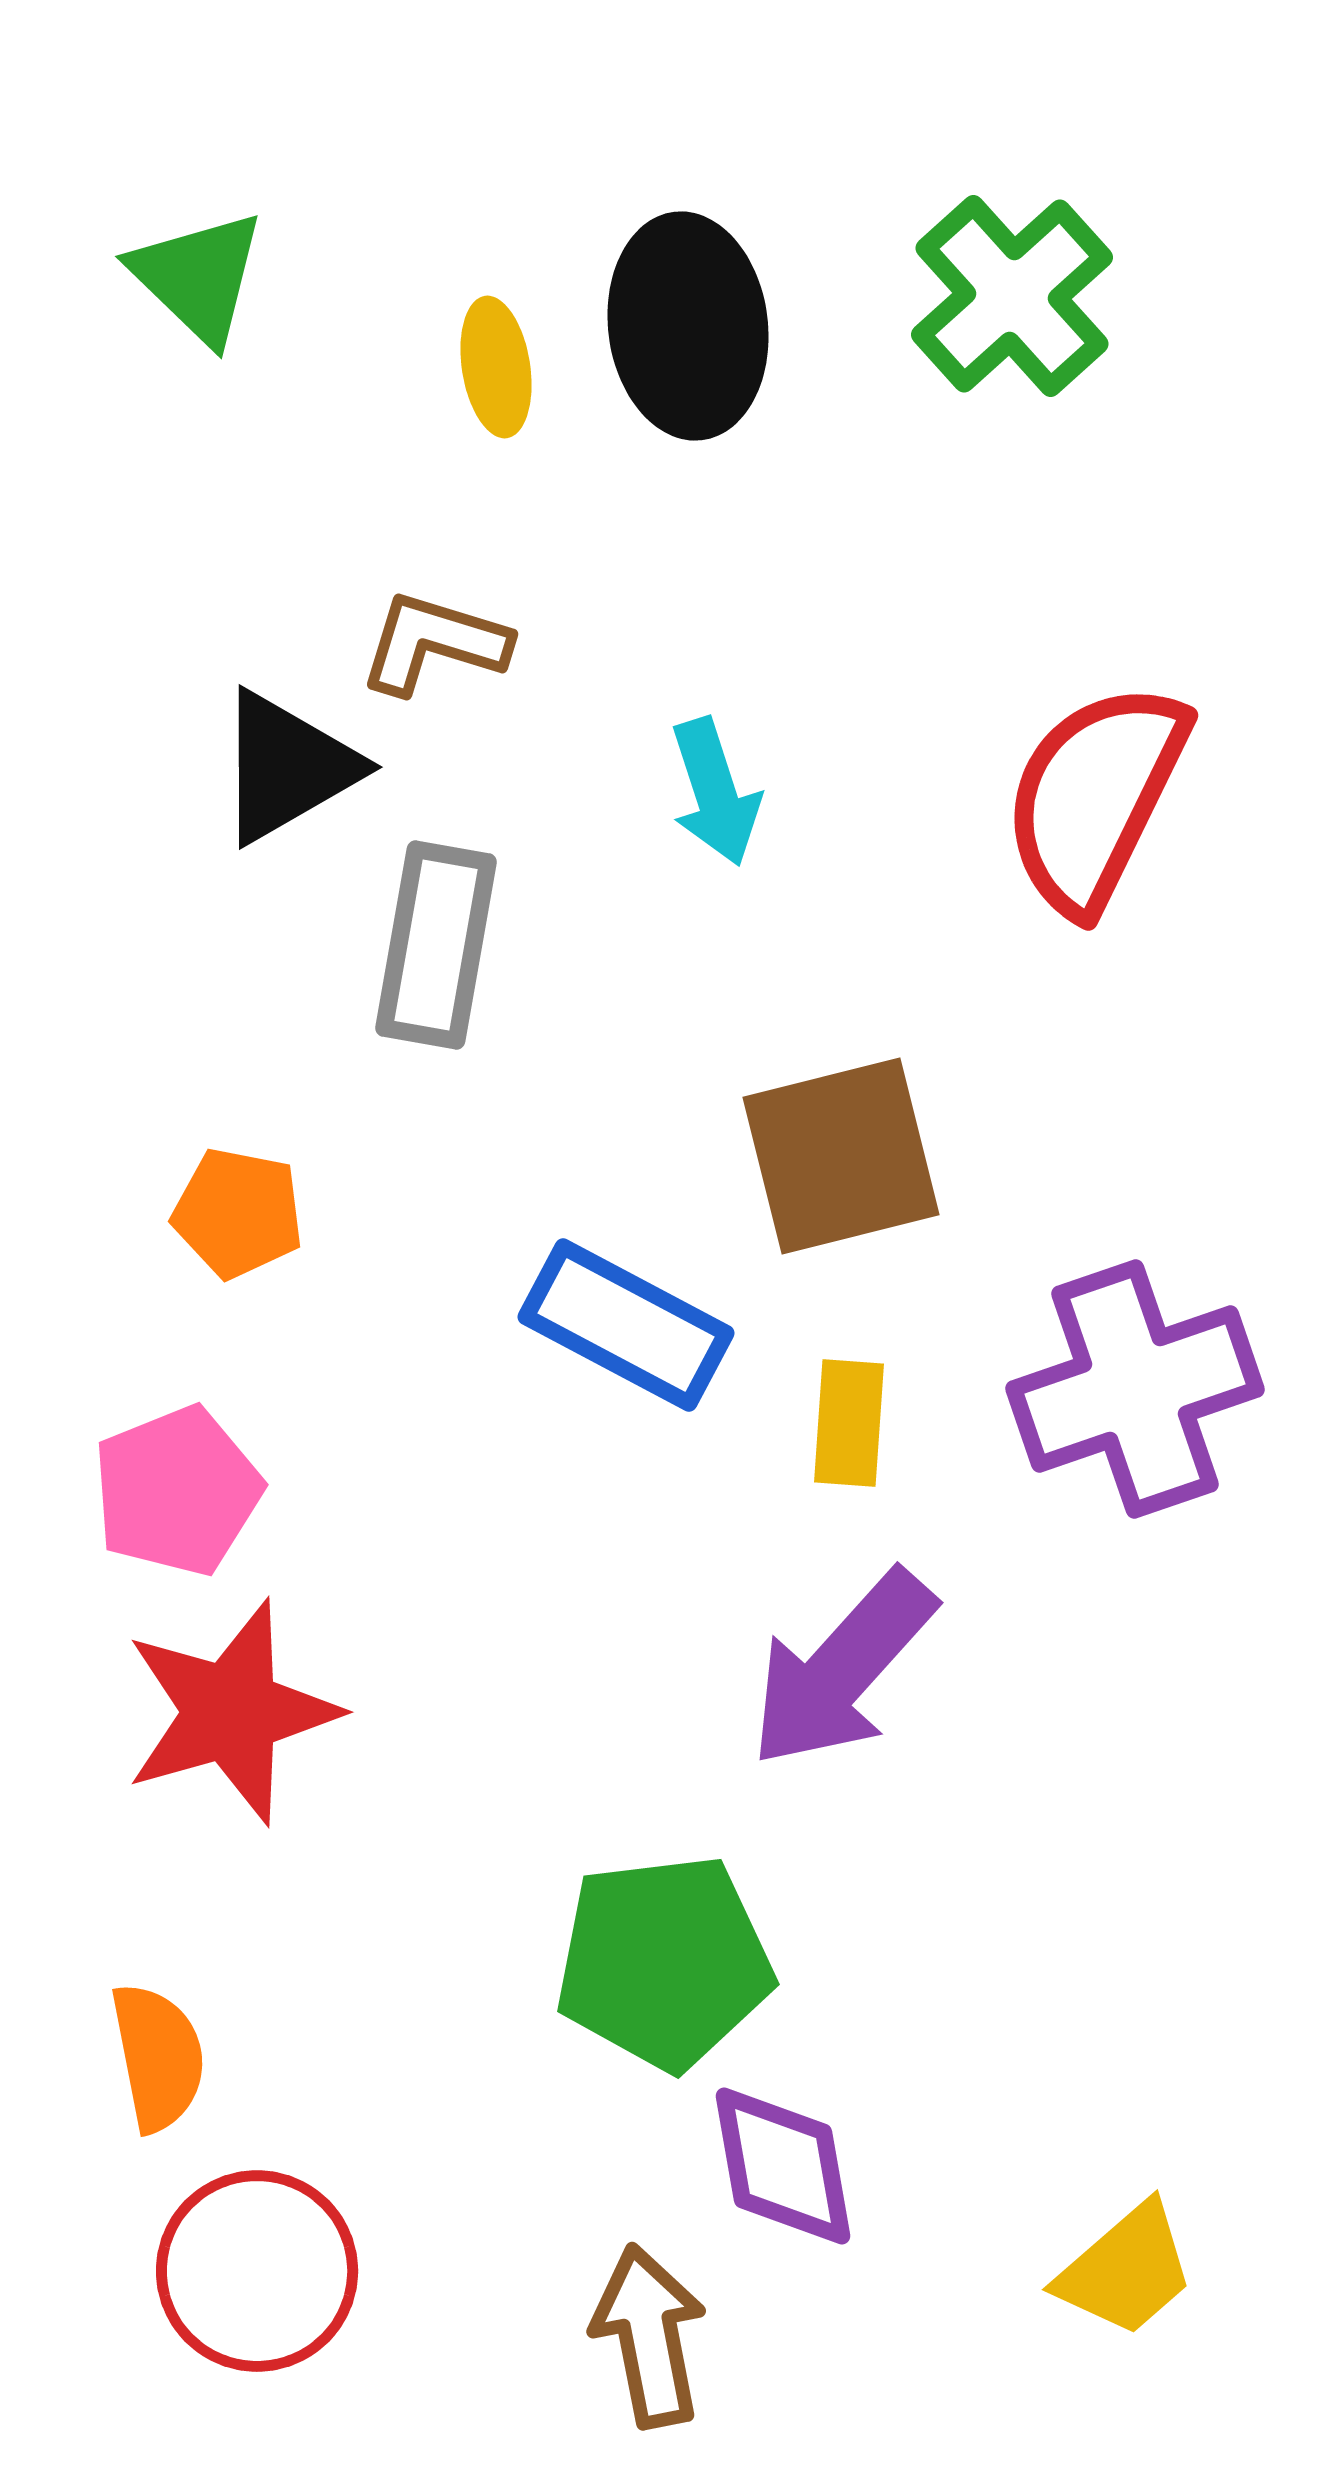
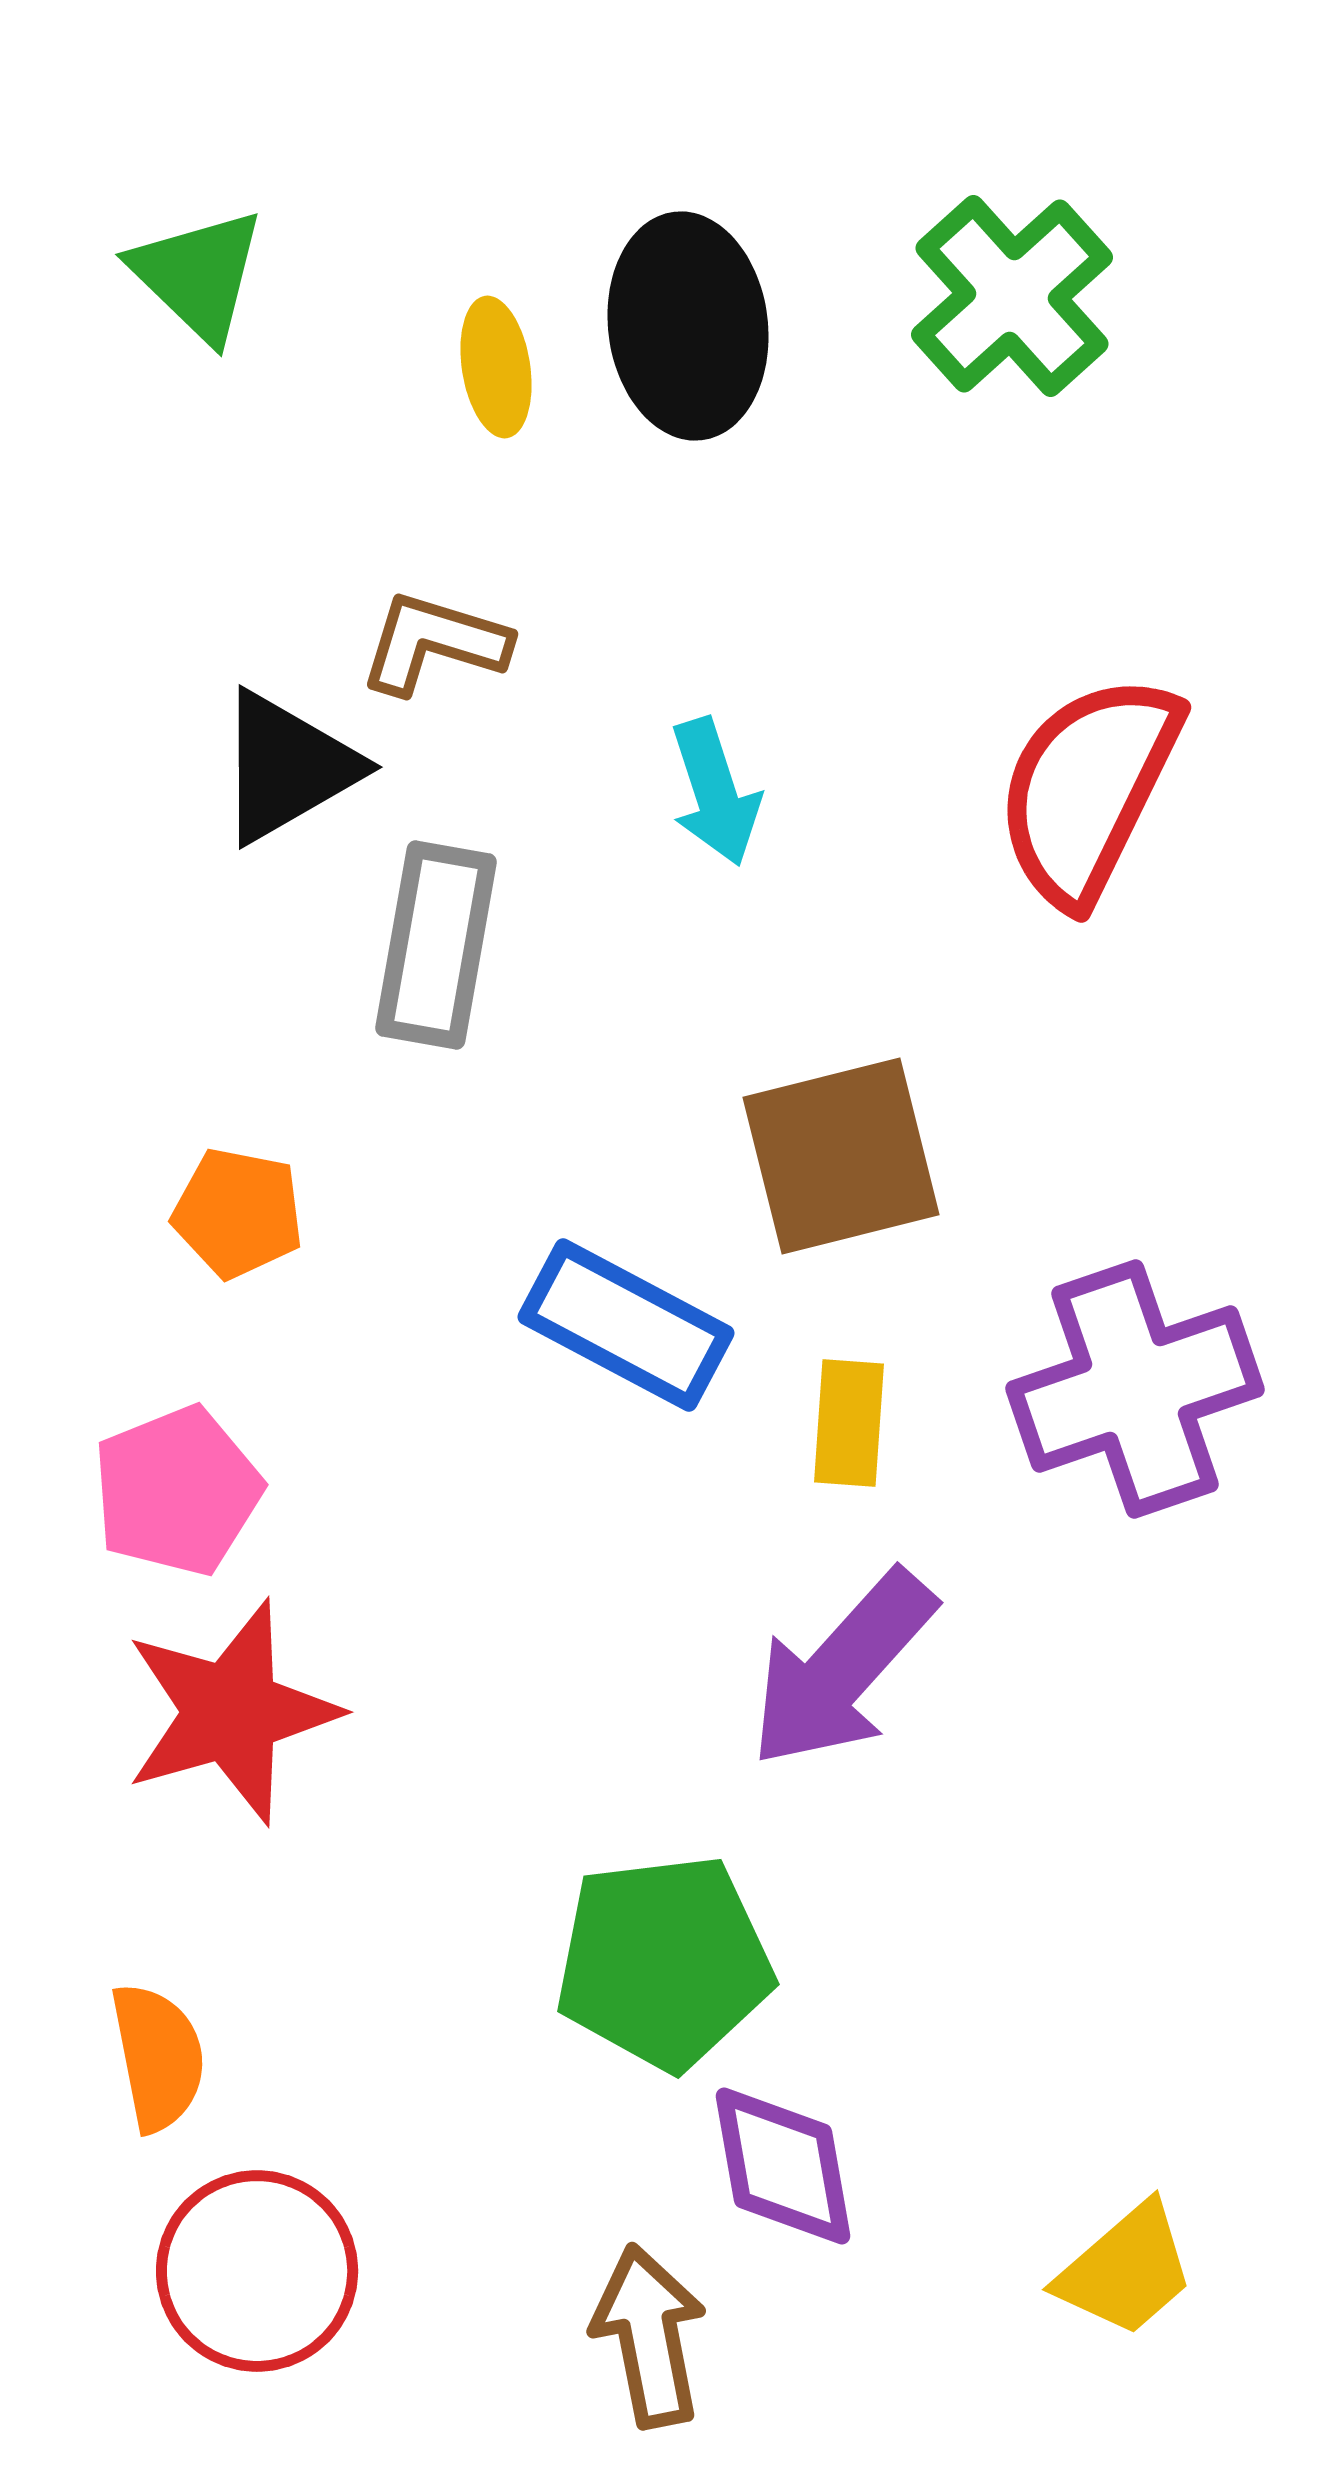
green triangle: moved 2 px up
red semicircle: moved 7 px left, 8 px up
